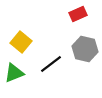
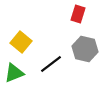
red rectangle: rotated 48 degrees counterclockwise
